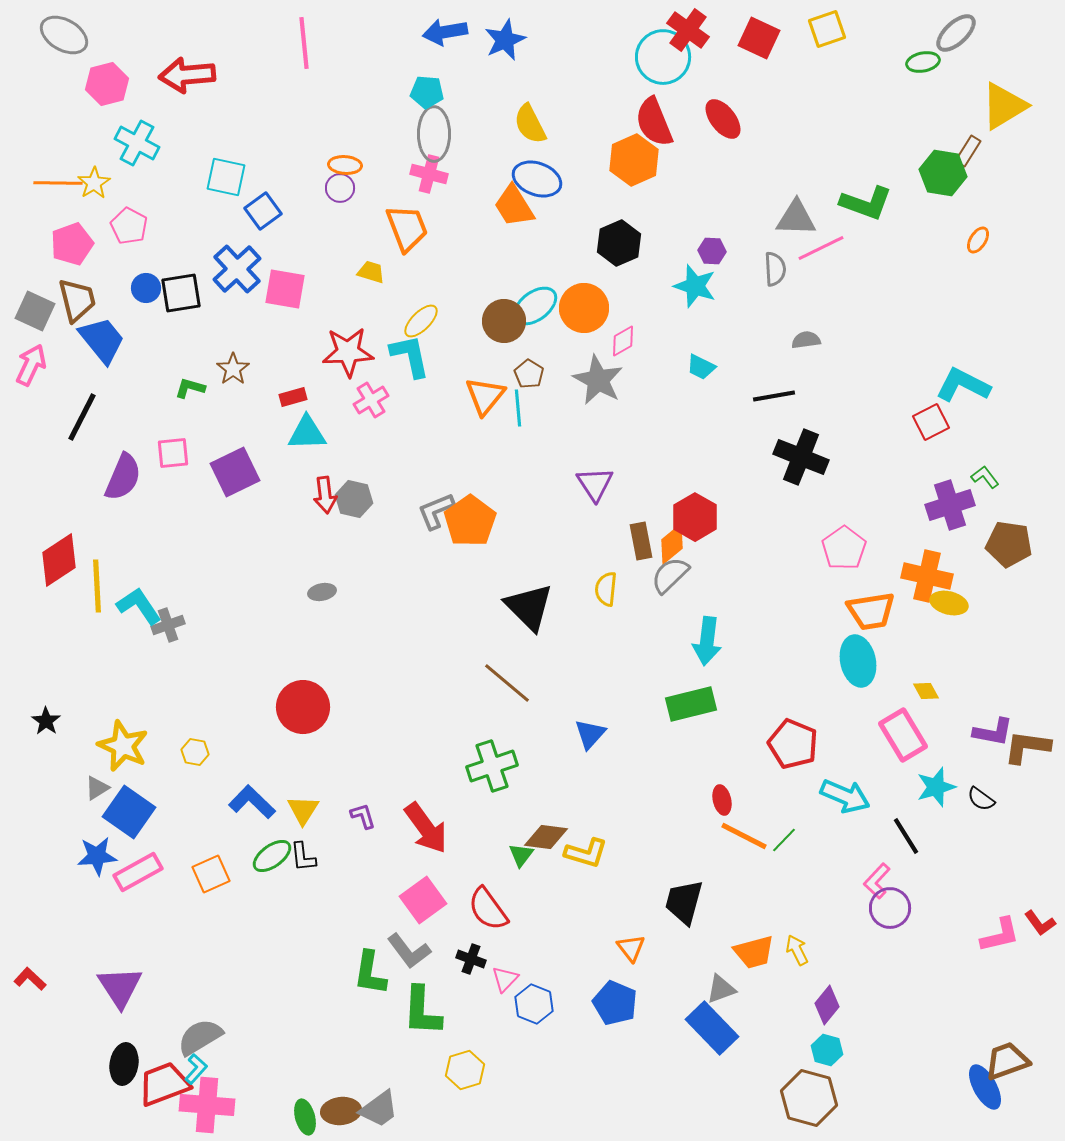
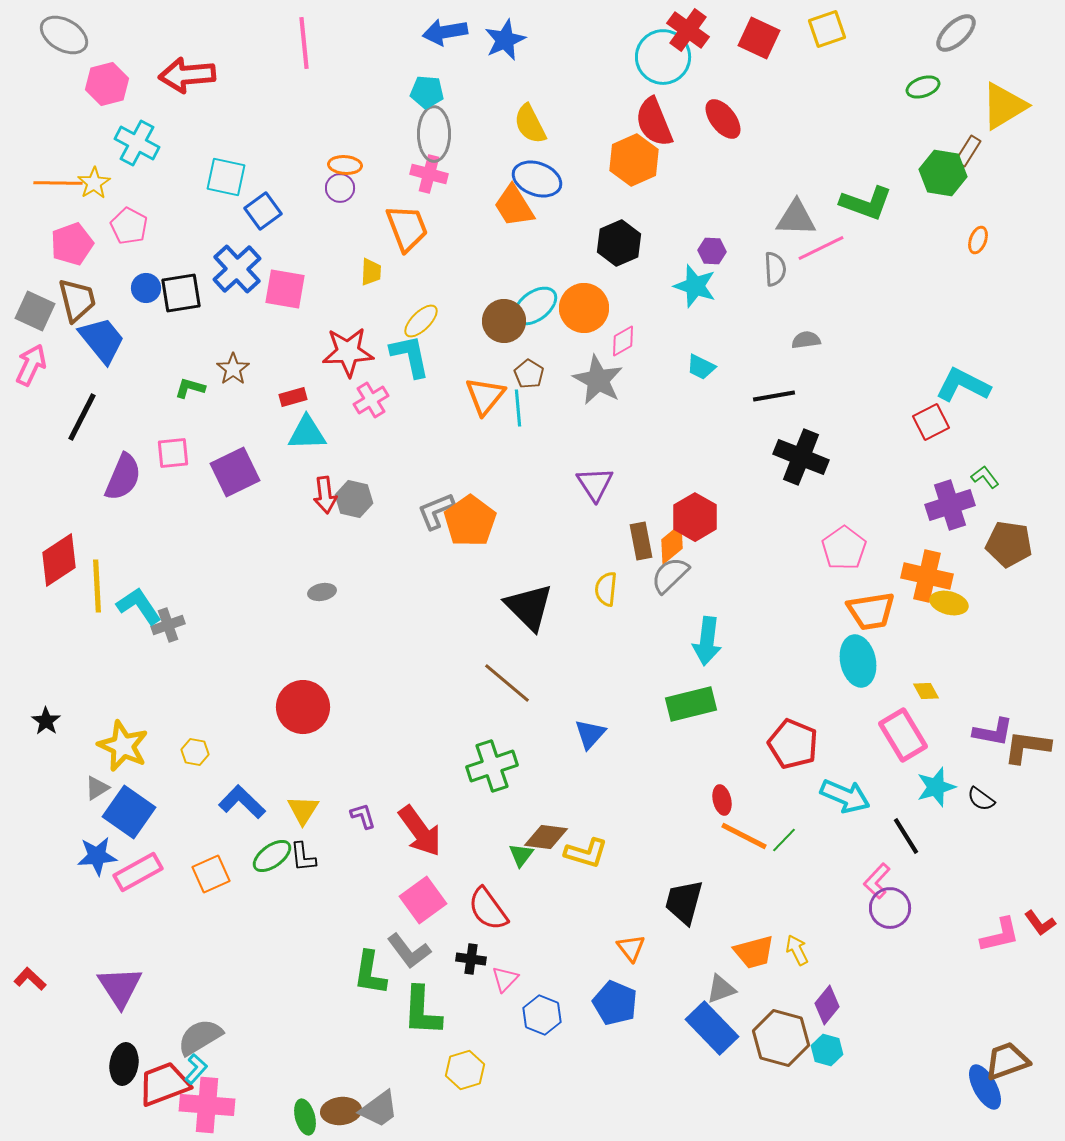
green ellipse at (923, 62): moved 25 px down; rotated 8 degrees counterclockwise
orange ellipse at (978, 240): rotated 12 degrees counterclockwise
yellow trapezoid at (371, 272): rotated 76 degrees clockwise
blue L-shape at (252, 802): moved 10 px left
red arrow at (426, 828): moved 6 px left, 3 px down
black cross at (471, 959): rotated 12 degrees counterclockwise
blue hexagon at (534, 1004): moved 8 px right, 11 px down
brown hexagon at (809, 1098): moved 28 px left, 60 px up
